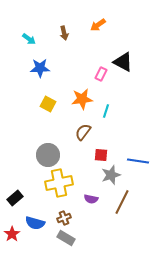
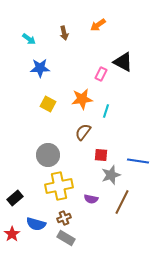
yellow cross: moved 3 px down
blue semicircle: moved 1 px right, 1 px down
